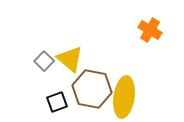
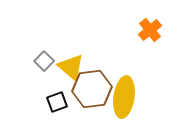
orange cross: rotated 20 degrees clockwise
yellow triangle: moved 1 px right, 8 px down
brown hexagon: rotated 18 degrees counterclockwise
